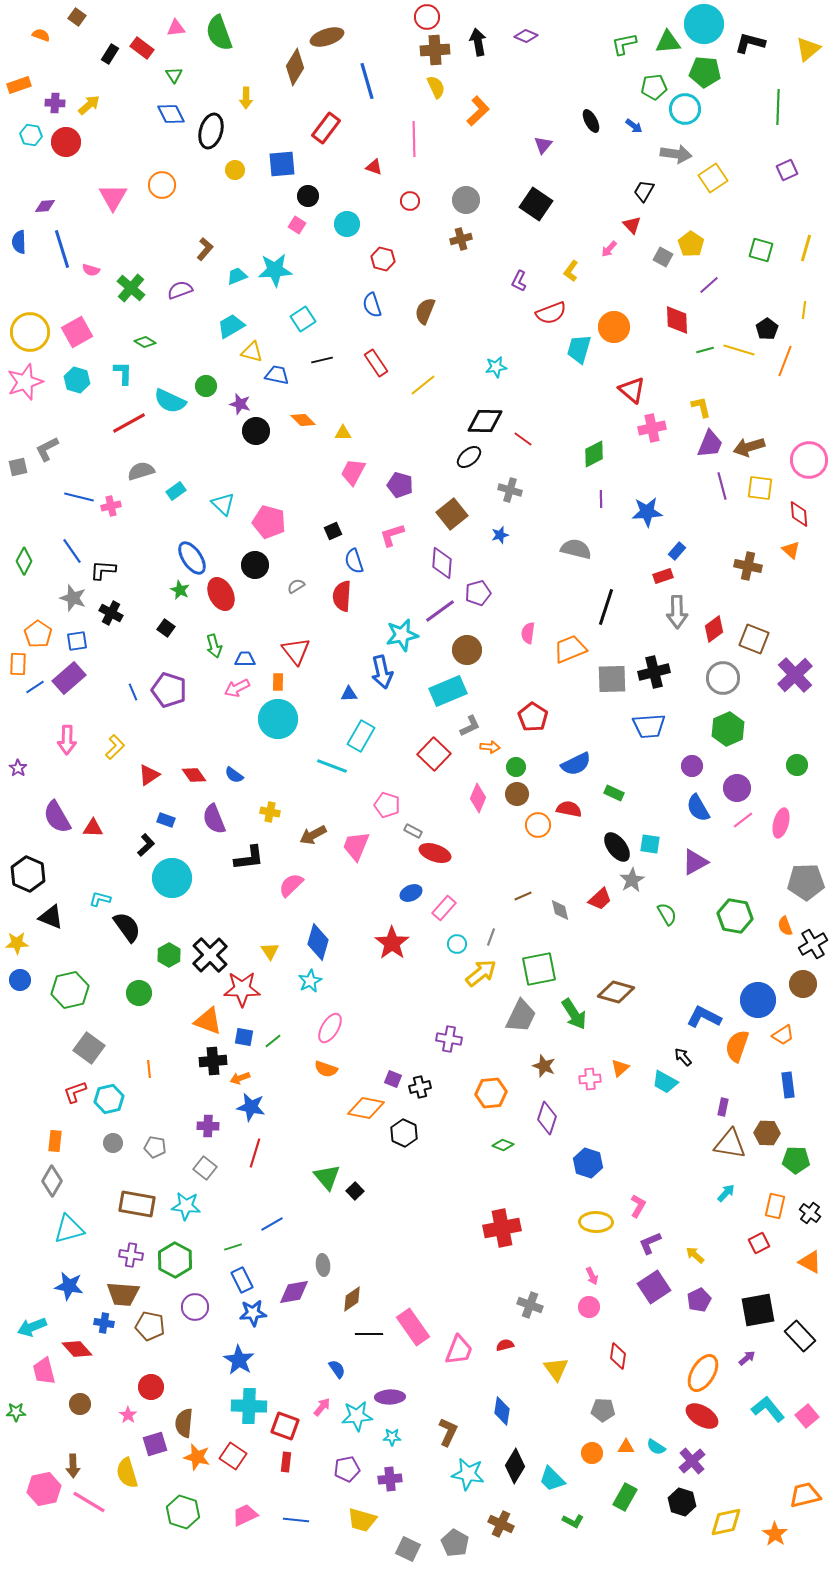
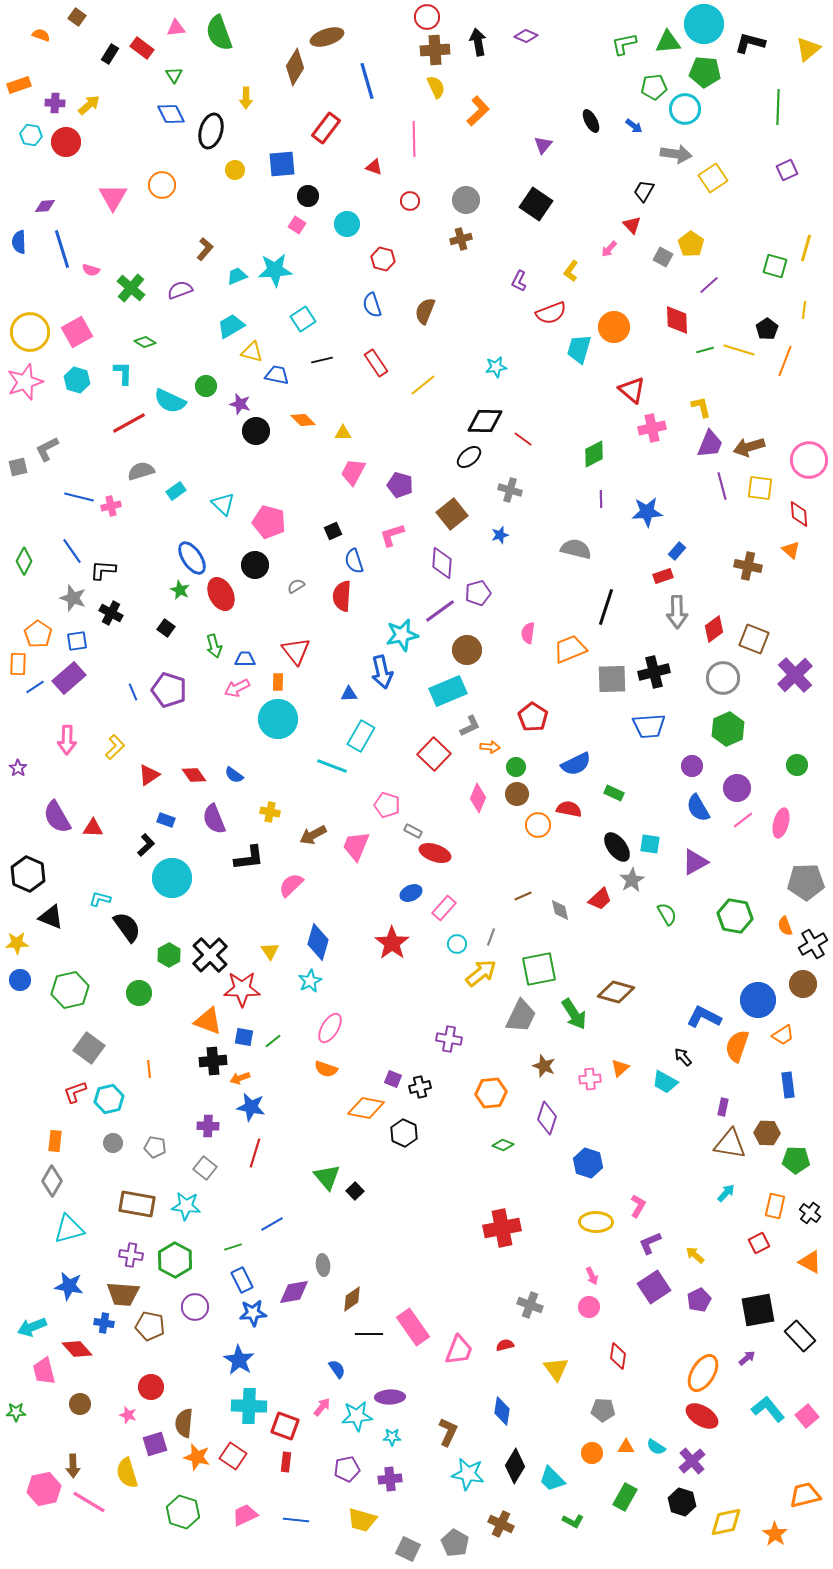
green square at (761, 250): moved 14 px right, 16 px down
pink star at (128, 1415): rotated 18 degrees counterclockwise
